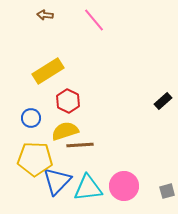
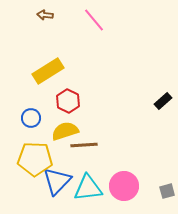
brown line: moved 4 px right
